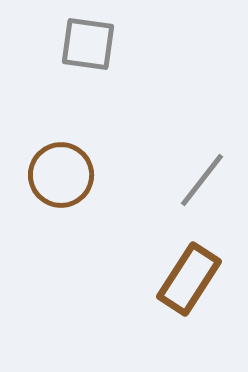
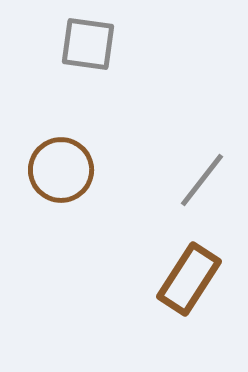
brown circle: moved 5 px up
